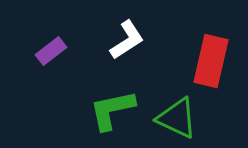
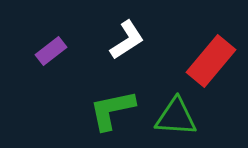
red rectangle: rotated 27 degrees clockwise
green triangle: moved 1 px left, 1 px up; rotated 21 degrees counterclockwise
